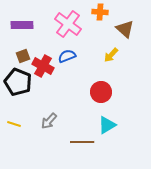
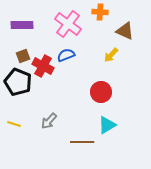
brown triangle: moved 2 px down; rotated 18 degrees counterclockwise
blue semicircle: moved 1 px left, 1 px up
